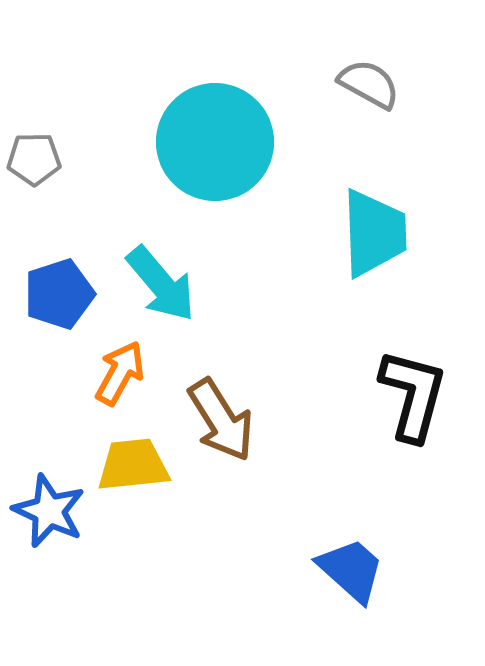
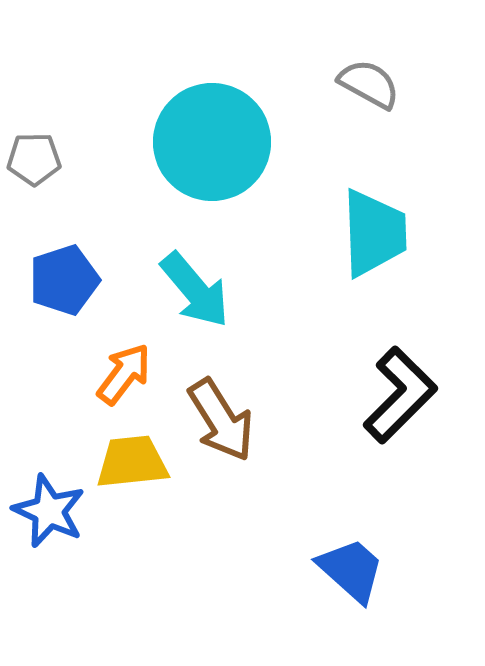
cyan circle: moved 3 px left
cyan arrow: moved 34 px right, 6 px down
blue pentagon: moved 5 px right, 14 px up
orange arrow: moved 4 px right, 1 px down; rotated 8 degrees clockwise
black L-shape: moved 13 px left; rotated 30 degrees clockwise
yellow trapezoid: moved 1 px left, 3 px up
